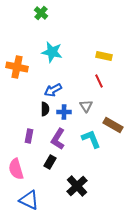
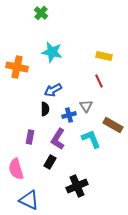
blue cross: moved 5 px right, 3 px down; rotated 16 degrees counterclockwise
purple rectangle: moved 1 px right, 1 px down
black cross: rotated 20 degrees clockwise
